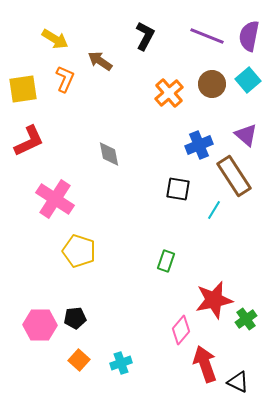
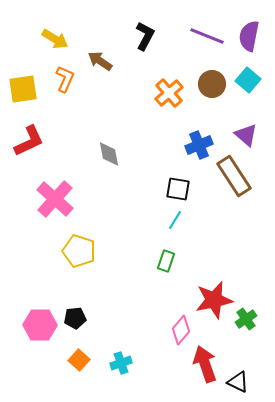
cyan square: rotated 10 degrees counterclockwise
pink cross: rotated 9 degrees clockwise
cyan line: moved 39 px left, 10 px down
